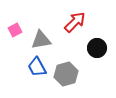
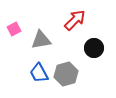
red arrow: moved 2 px up
pink square: moved 1 px left, 1 px up
black circle: moved 3 px left
blue trapezoid: moved 2 px right, 6 px down
